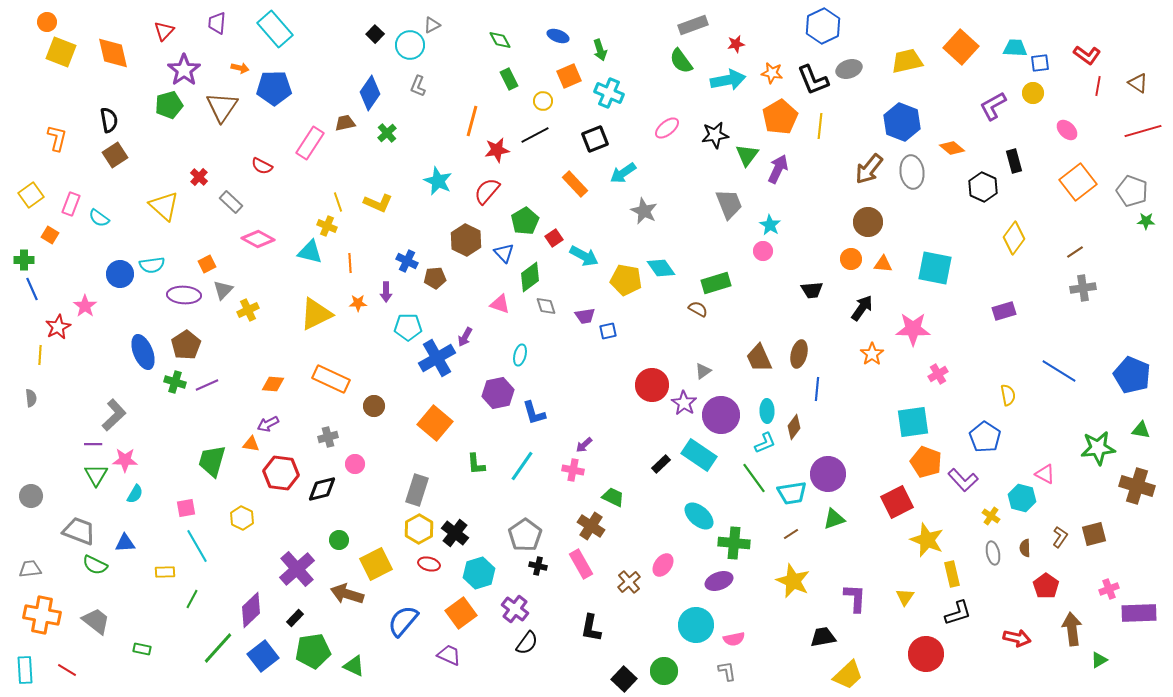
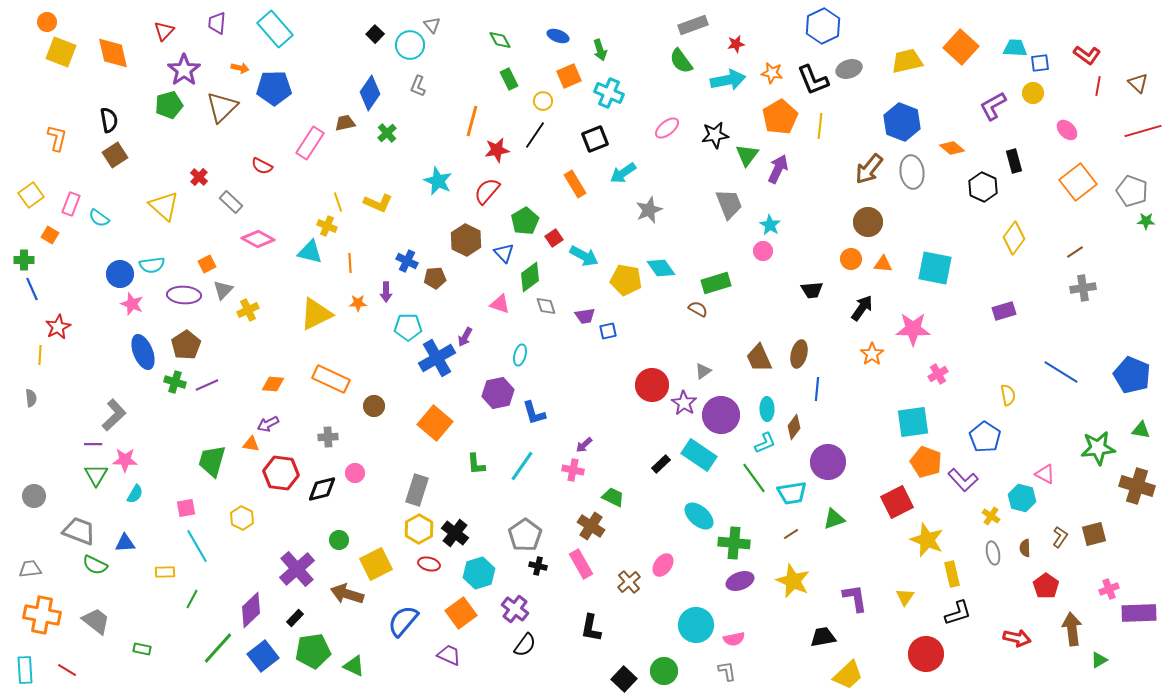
gray triangle at (432, 25): rotated 42 degrees counterclockwise
brown triangle at (1138, 83): rotated 10 degrees clockwise
brown triangle at (222, 107): rotated 12 degrees clockwise
black line at (535, 135): rotated 28 degrees counterclockwise
orange rectangle at (575, 184): rotated 12 degrees clockwise
gray star at (644, 211): moved 5 px right, 1 px up; rotated 24 degrees clockwise
pink star at (85, 306): moved 47 px right, 2 px up; rotated 15 degrees counterclockwise
blue line at (1059, 371): moved 2 px right, 1 px down
cyan ellipse at (767, 411): moved 2 px up
gray cross at (328, 437): rotated 12 degrees clockwise
pink circle at (355, 464): moved 9 px down
purple circle at (828, 474): moved 12 px up
gray circle at (31, 496): moved 3 px right
purple ellipse at (719, 581): moved 21 px right
purple L-shape at (855, 598): rotated 12 degrees counterclockwise
black semicircle at (527, 643): moved 2 px left, 2 px down
